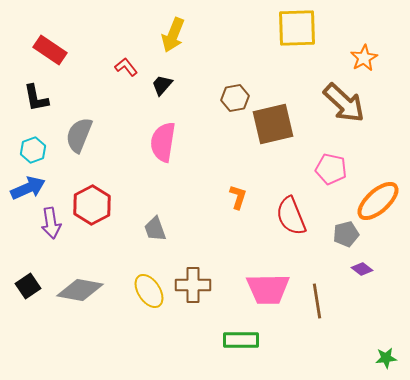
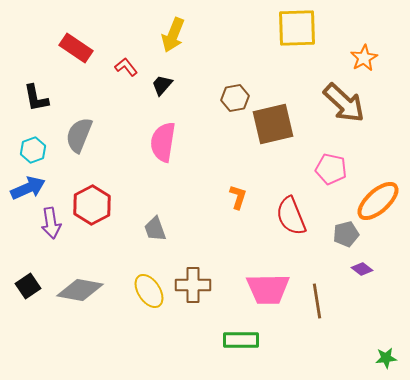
red rectangle: moved 26 px right, 2 px up
